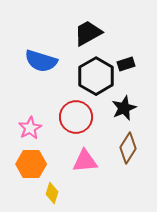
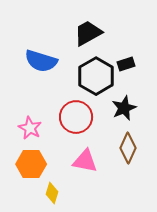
pink star: rotated 15 degrees counterclockwise
brown diamond: rotated 8 degrees counterclockwise
pink triangle: rotated 16 degrees clockwise
